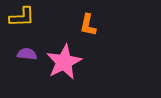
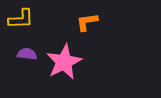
yellow L-shape: moved 1 px left, 2 px down
orange L-shape: moved 1 px left, 3 px up; rotated 70 degrees clockwise
